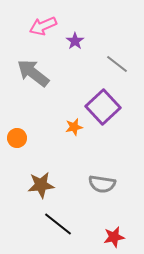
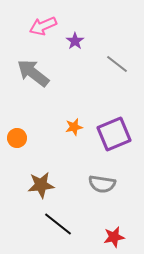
purple square: moved 11 px right, 27 px down; rotated 20 degrees clockwise
